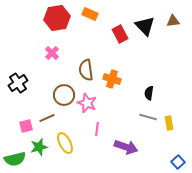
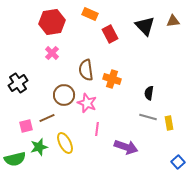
red hexagon: moved 5 px left, 4 px down
red rectangle: moved 10 px left
